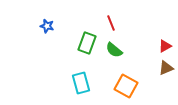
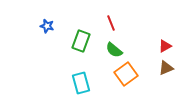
green rectangle: moved 6 px left, 2 px up
orange square: moved 12 px up; rotated 25 degrees clockwise
